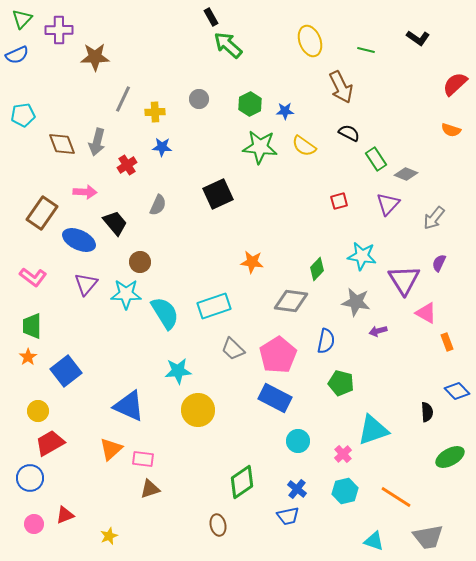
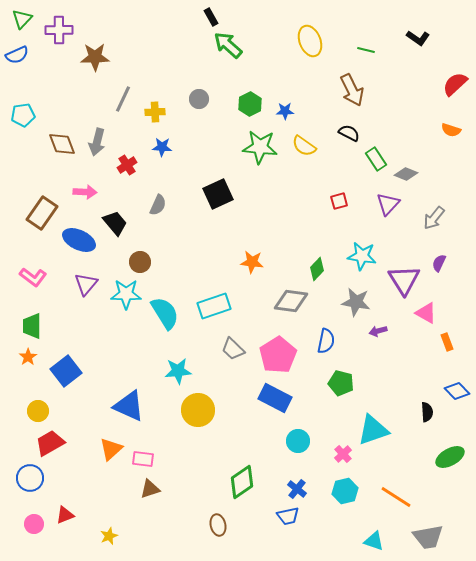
brown arrow at (341, 87): moved 11 px right, 3 px down
